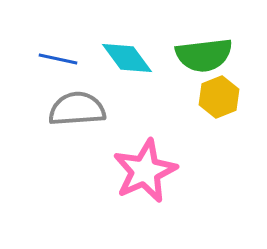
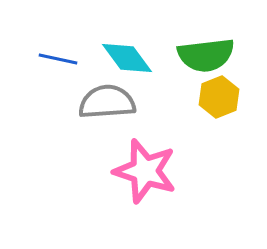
green semicircle: moved 2 px right
gray semicircle: moved 30 px right, 7 px up
pink star: rotated 30 degrees counterclockwise
